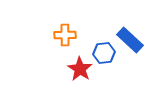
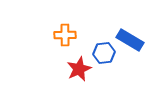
blue rectangle: rotated 12 degrees counterclockwise
red star: moved 1 px left; rotated 15 degrees clockwise
